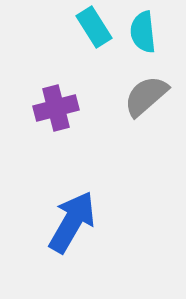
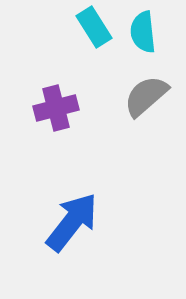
blue arrow: rotated 8 degrees clockwise
